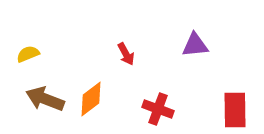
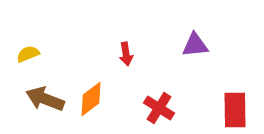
red arrow: rotated 20 degrees clockwise
red cross: moved 1 px right, 1 px up; rotated 12 degrees clockwise
